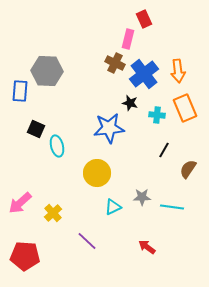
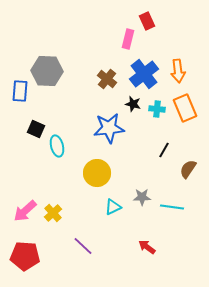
red rectangle: moved 3 px right, 2 px down
brown cross: moved 8 px left, 16 px down; rotated 12 degrees clockwise
black star: moved 3 px right, 1 px down
cyan cross: moved 6 px up
pink arrow: moved 5 px right, 8 px down
purple line: moved 4 px left, 5 px down
